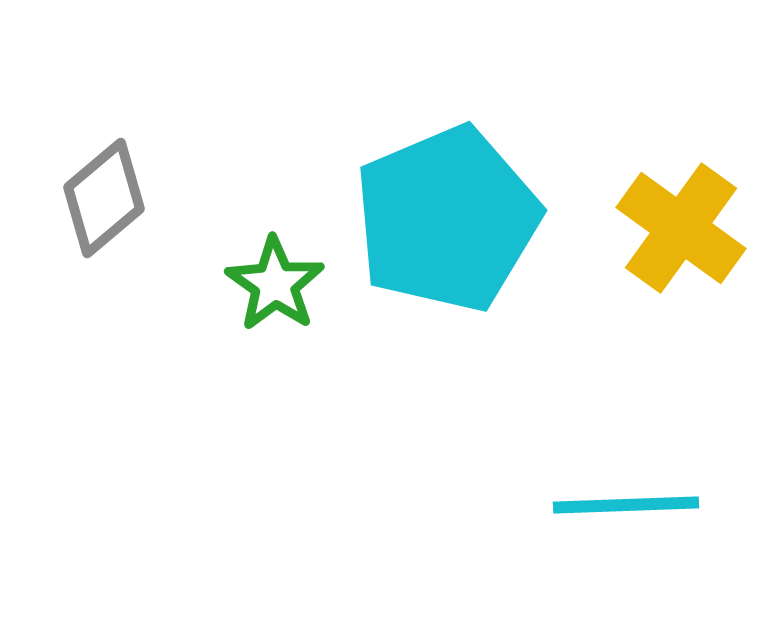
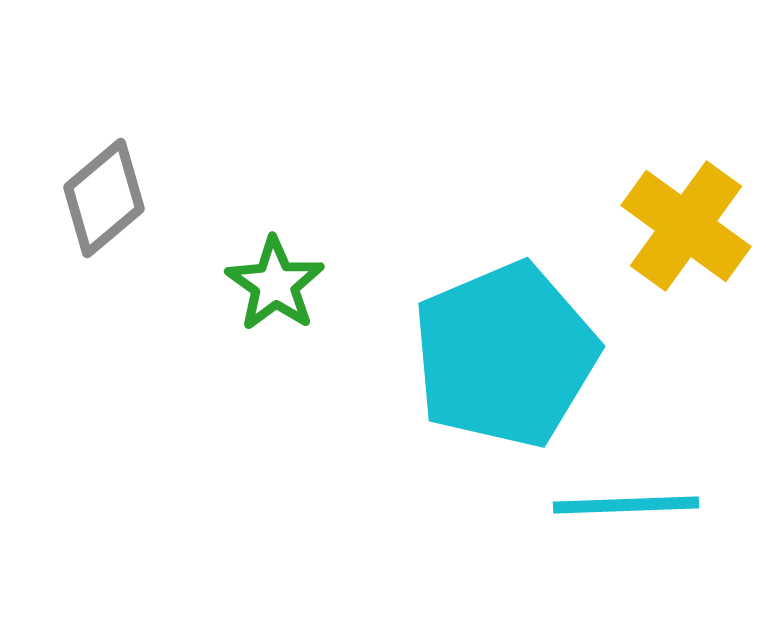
cyan pentagon: moved 58 px right, 136 px down
yellow cross: moved 5 px right, 2 px up
